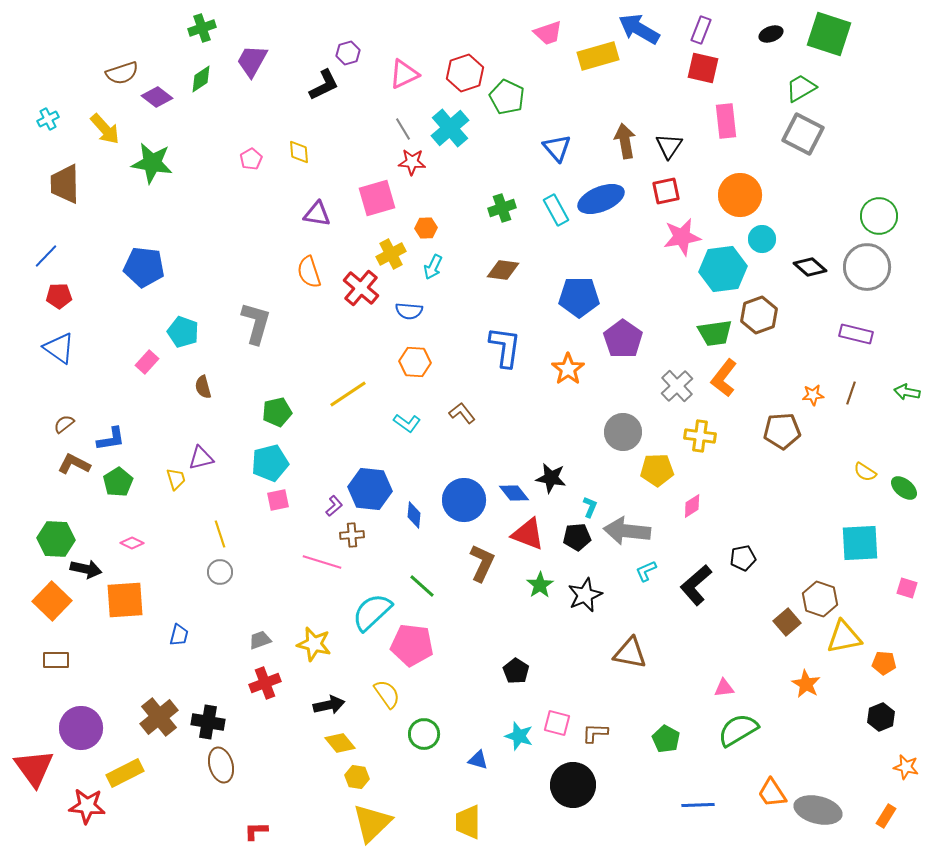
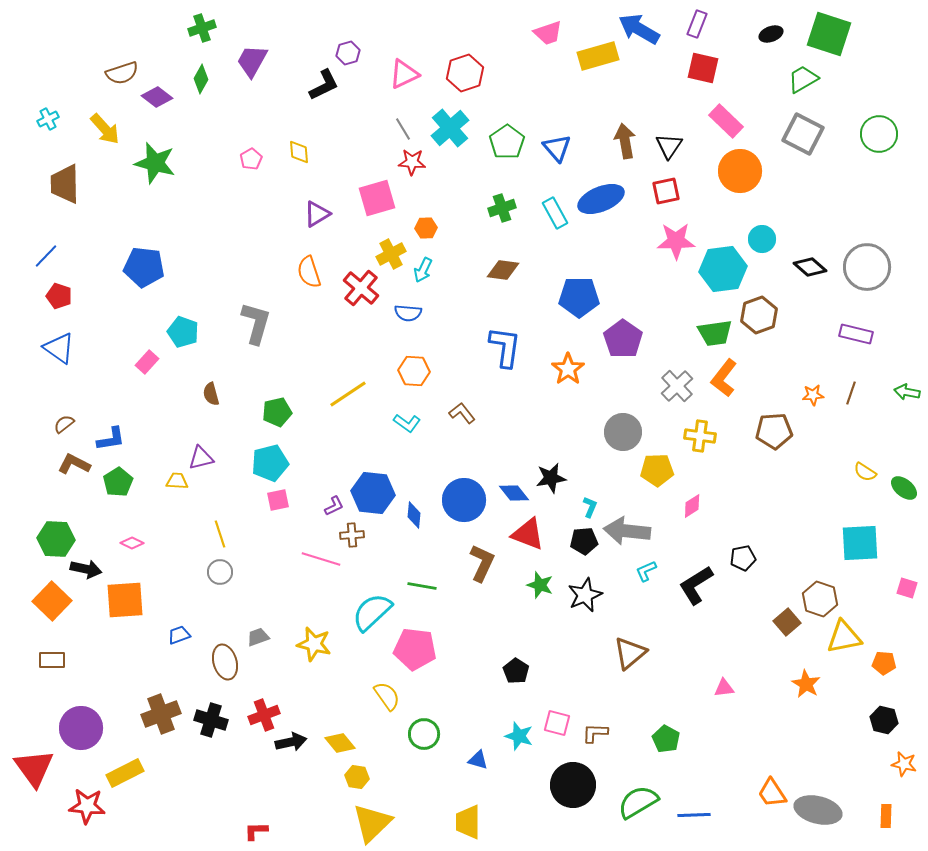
purple rectangle at (701, 30): moved 4 px left, 6 px up
green diamond at (201, 79): rotated 28 degrees counterclockwise
green trapezoid at (801, 88): moved 2 px right, 9 px up
green pentagon at (507, 97): moved 45 px down; rotated 12 degrees clockwise
pink rectangle at (726, 121): rotated 40 degrees counterclockwise
green star at (152, 163): moved 3 px right; rotated 6 degrees clockwise
orange circle at (740, 195): moved 24 px up
cyan rectangle at (556, 210): moved 1 px left, 3 px down
purple triangle at (317, 214): rotated 40 degrees counterclockwise
green circle at (879, 216): moved 82 px up
pink star at (682, 237): moved 6 px left, 4 px down; rotated 9 degrees clockwise
cyan arrow at (433, 267): moved 10 px left, 3 px down
red pentagon at (59, 296): rotated 20 degrees clockwise
blue semicircle at (409, 311): moved 1 px left, 2 px down
orange hexagon at (415, 362): moved 1 px left, 9 px down
brown semicircle at (203, 387): moved 8 px right, 7 px down
brown pentagon at (782, 431): moved 8 px left
black star at (551, 478): rotated 20 degrees counterclockwise
yellow trapezoid at (176, 479): moved 1 px right, 2 px down; rotated 70 degrees counterclockwise
blue hexagon at (370, 489): moved 3 px right, 4 px down
purple L-shape at (334, 506): rotated 15 degrees clockwise
black pentagon at (577, 537): moved 7 px right, 4 px down
pink line at (322, 562): moved 1 px left, 3 px up
green star at (540, 585): rotated 20 degrees counterclockwise
black L-shape at (696, 585): rotated 9 degrees clockwise
green line at (422, 586): rotated 32 degrees counterclockwise
blue trapezoid at (179, 635): rotated 125 degrees counterclockwise
gray trapezoid at (260, 640): moved 2 px left, 3 px up
pink pentagon at (412, 645): moved 3 px right, 4 px down
brown triangle at (630, 653): rotated 51 degrees counterclockwise
brown rectangle at (56, 660): moved 4 px left
red cross at (265, 683): moved 1 px left, 32 px down
yellow semicircle at (387, 694): moved 2 px down
black arrow at (329, 705): moved 38 px left, 37 px down
brown cross at (159, 717): moved 2 px right, 3 px up; rotated 18 degrees clockwise
black hexagon at (881, 717): moved 3 px right, 3 px down; rotated 24 degrees counterclockwise
black cross at (208, 722): moved 3 px right, 2 px up; rotated 8 degrees clockwise
green semicircle at (738, 730): moved 100 px left, 72 px down
brown ellipse at (221, 765): moved 4 px right, 103 px up
orange star at (906, 767): moved 2 px left, 3 px up
blue line at (698, 805): moved 4 px left, 10 px down
orange rectangle at (886, 816): rotated 30 degrees counterclockwise
